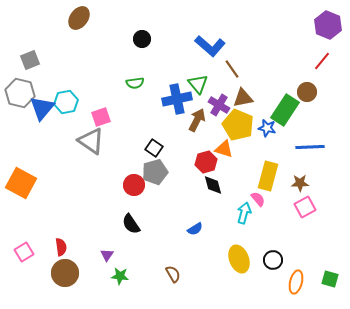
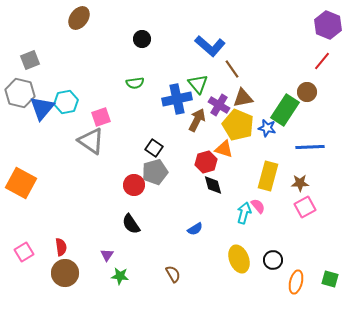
pink semicircle at (258, 199): moved 7 px down
